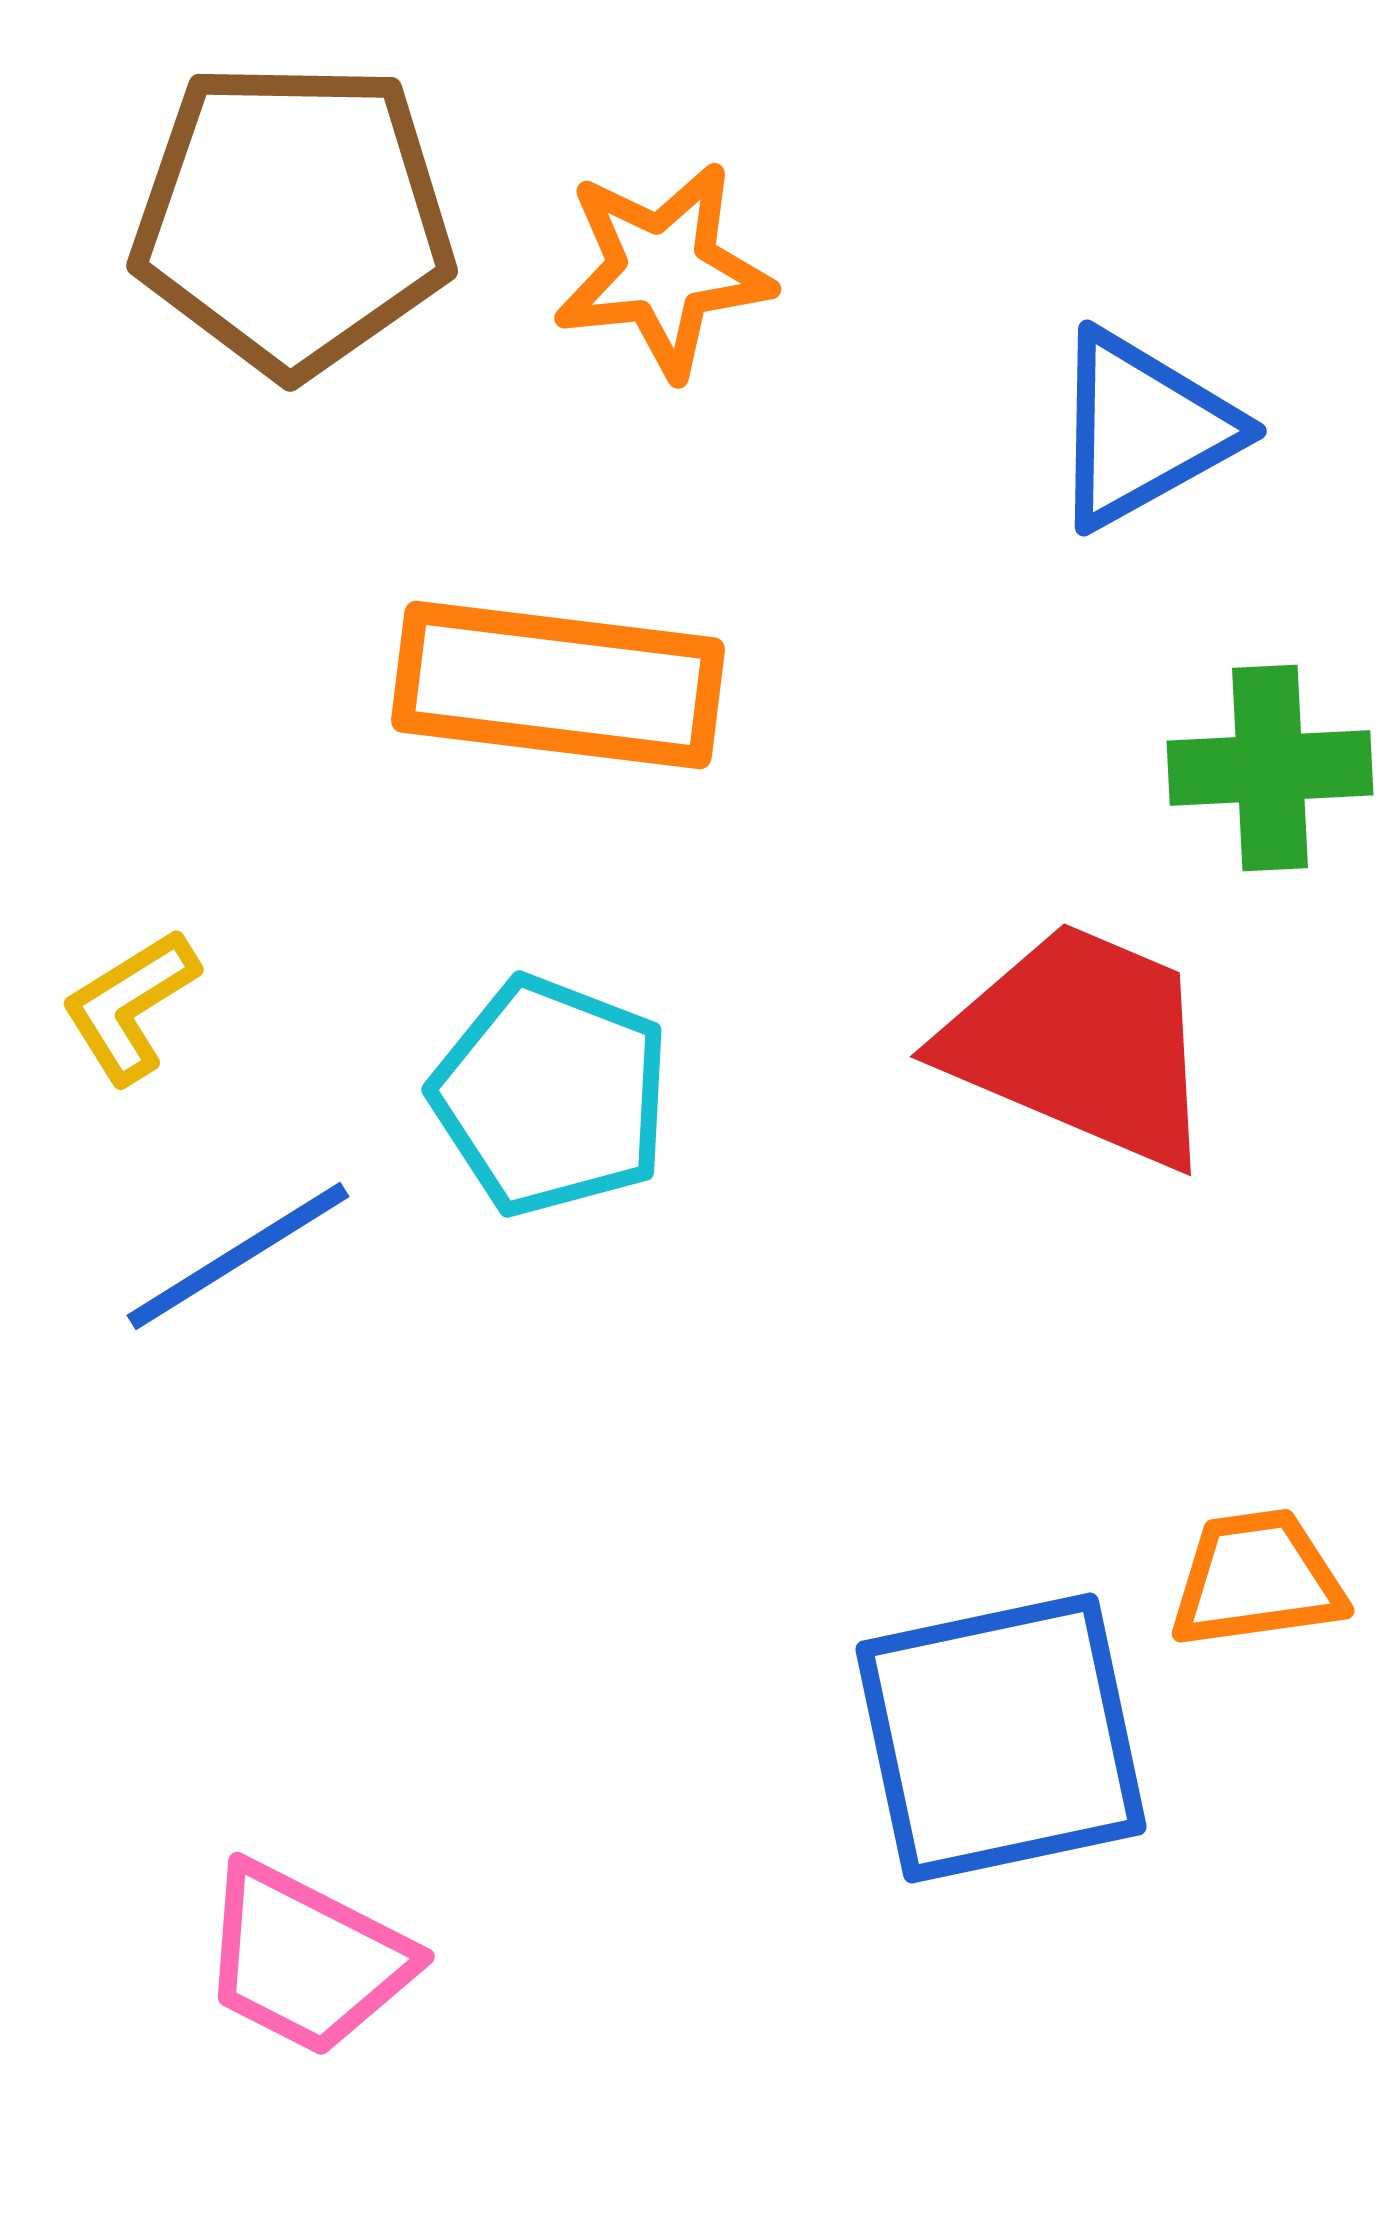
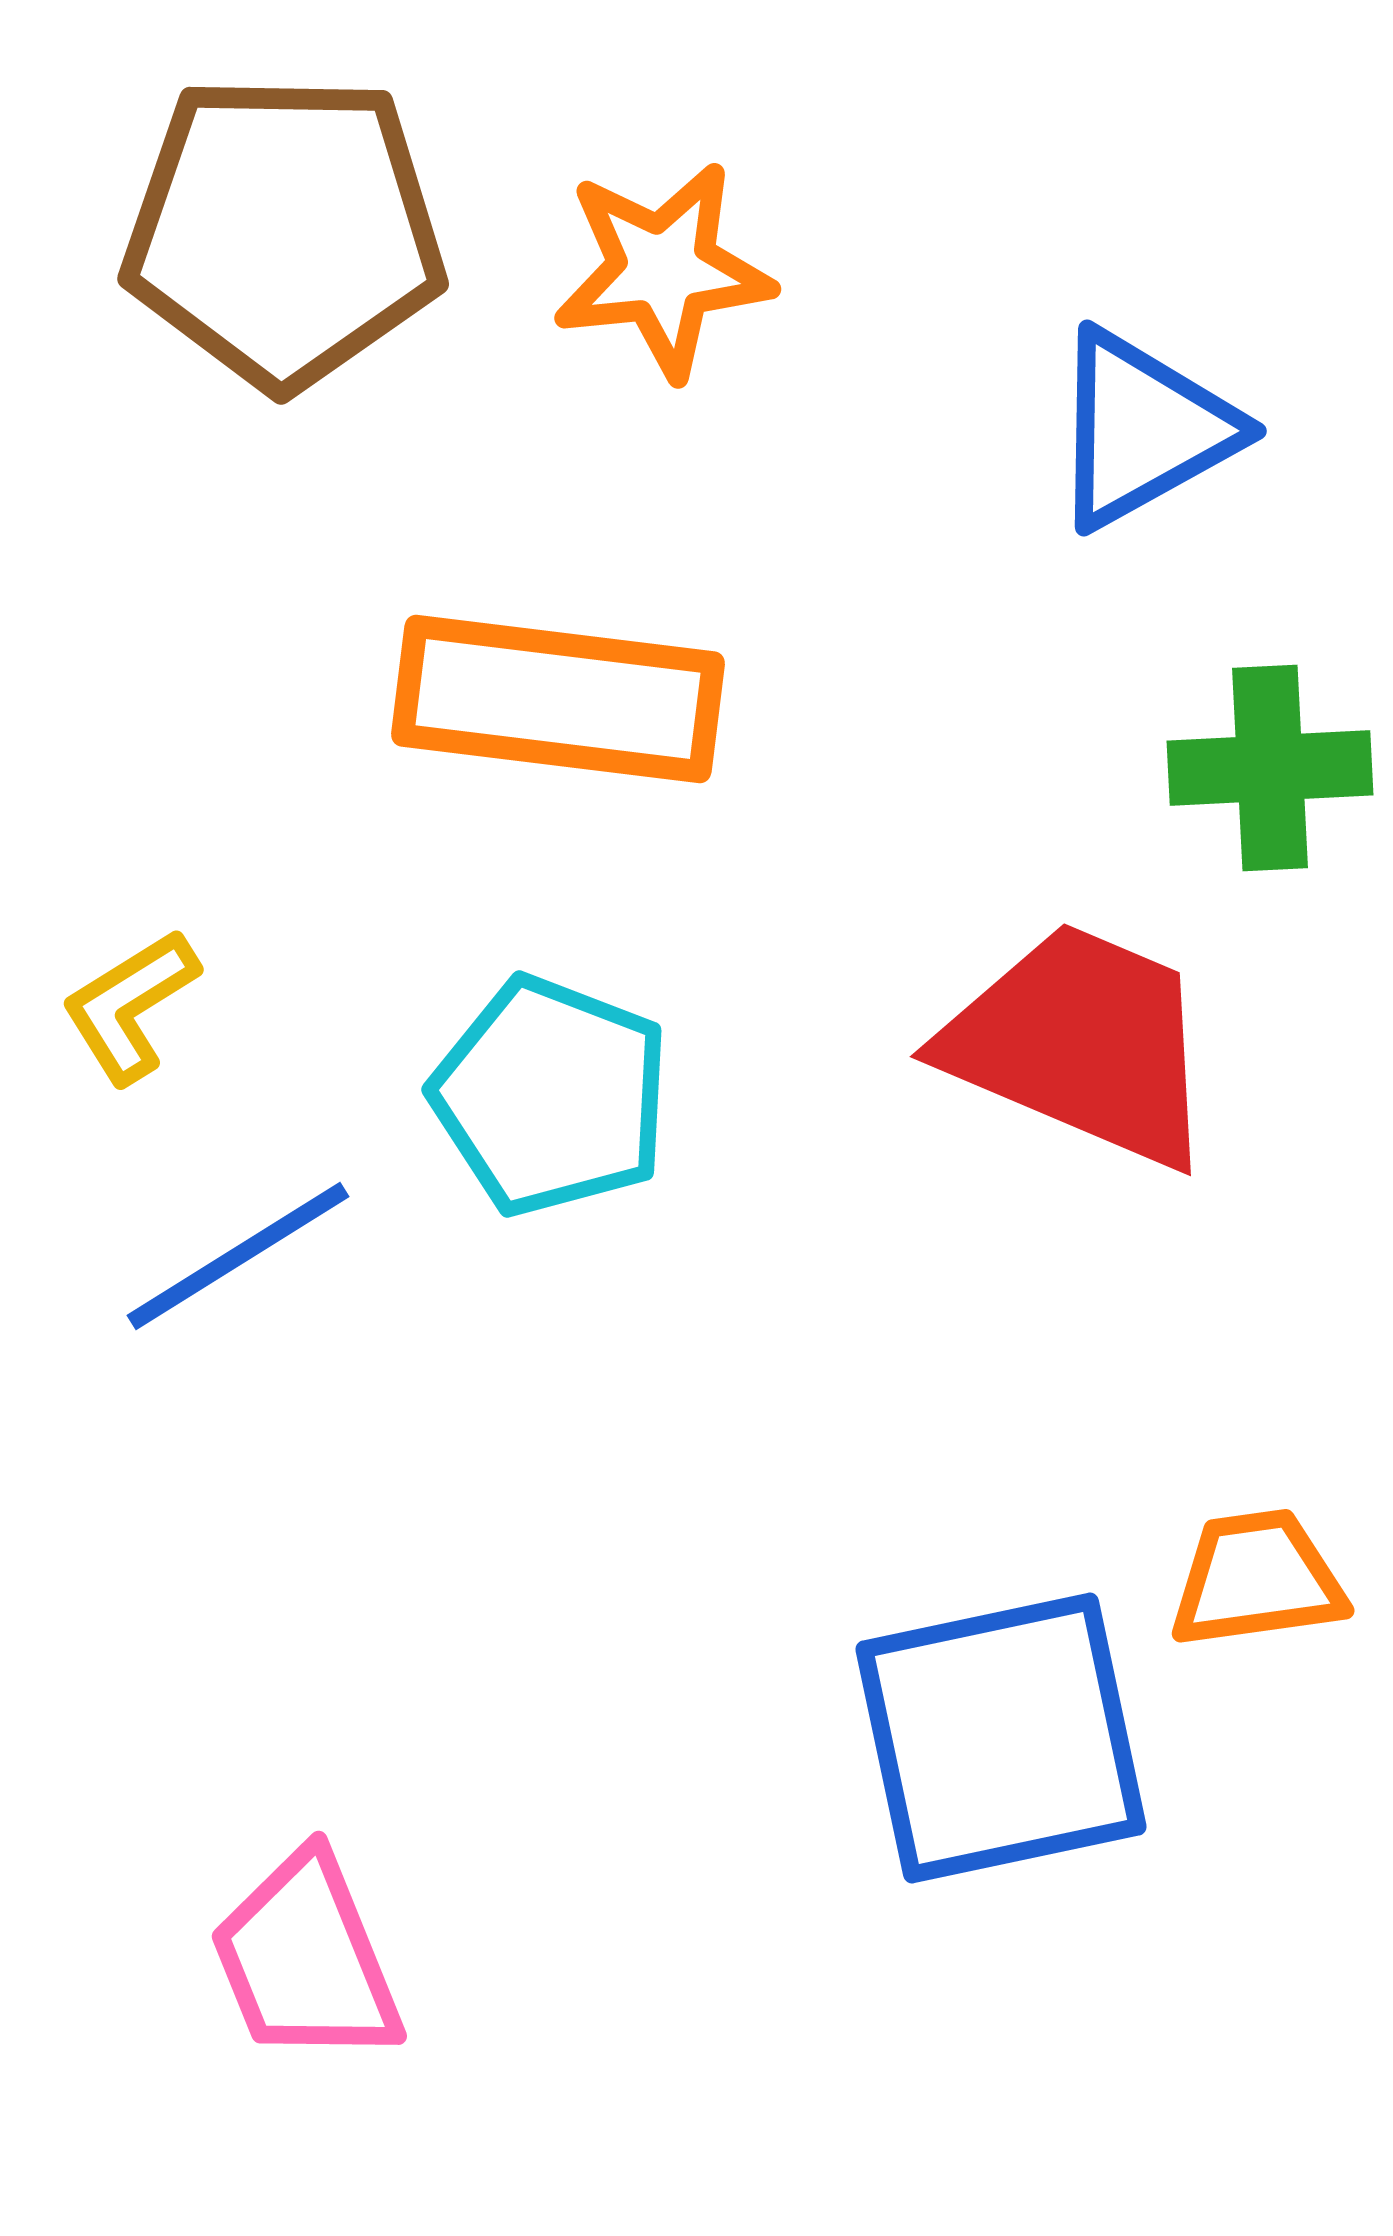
brown pentagon: moved 9 px left, 13 px down
orange rectangle: moved 14 px down
pink trapezoid: rotated 41 degrees clockwise
